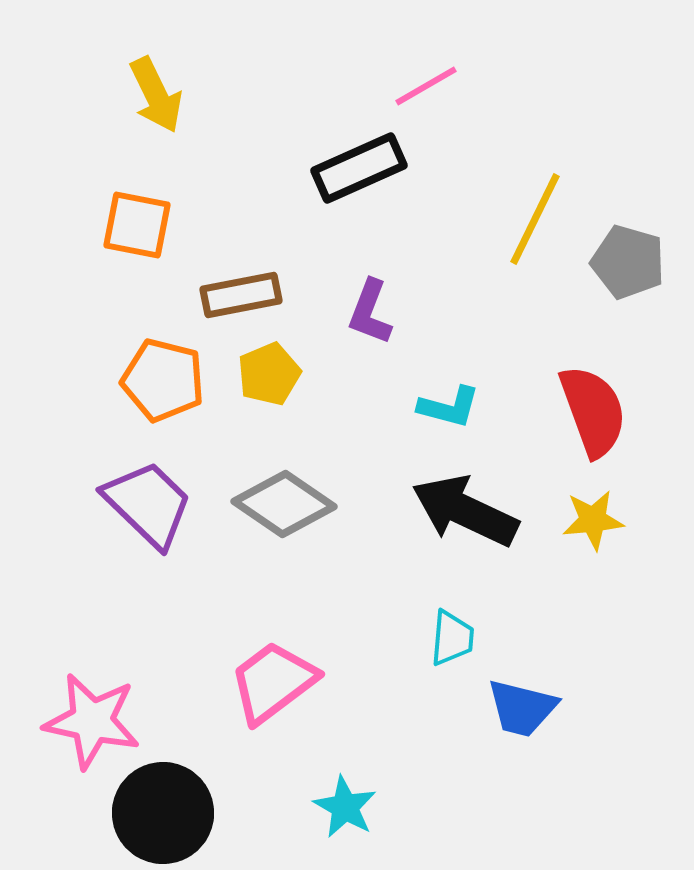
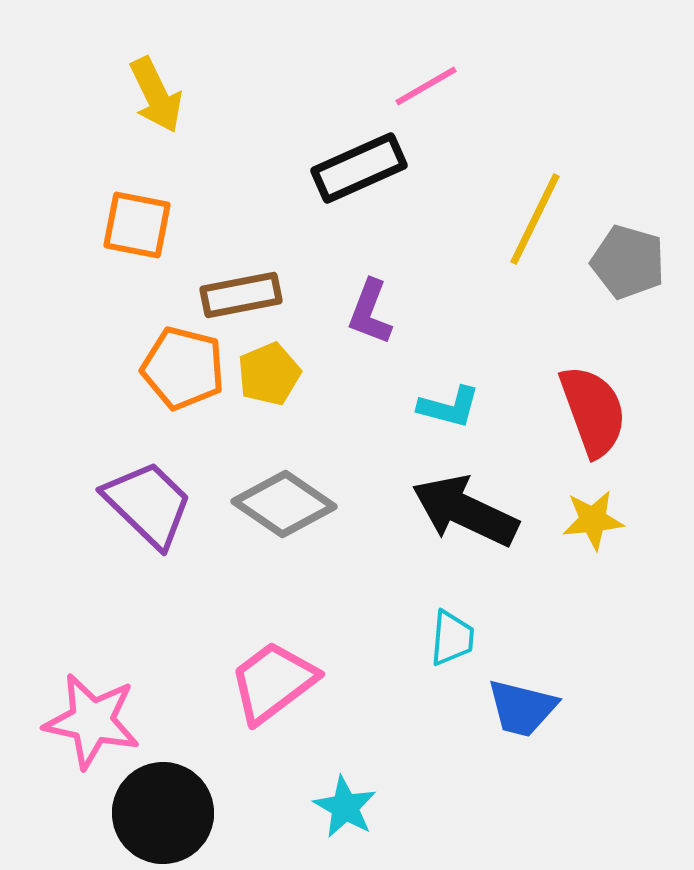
orange pentagon: moved 20 px right, 12 px up
